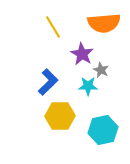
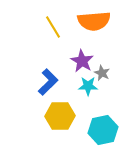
orange semicircle: moved 10 px left, 2 px up
purple star: moved 7 px down
gray star: moved 1 px right, 3 px down
